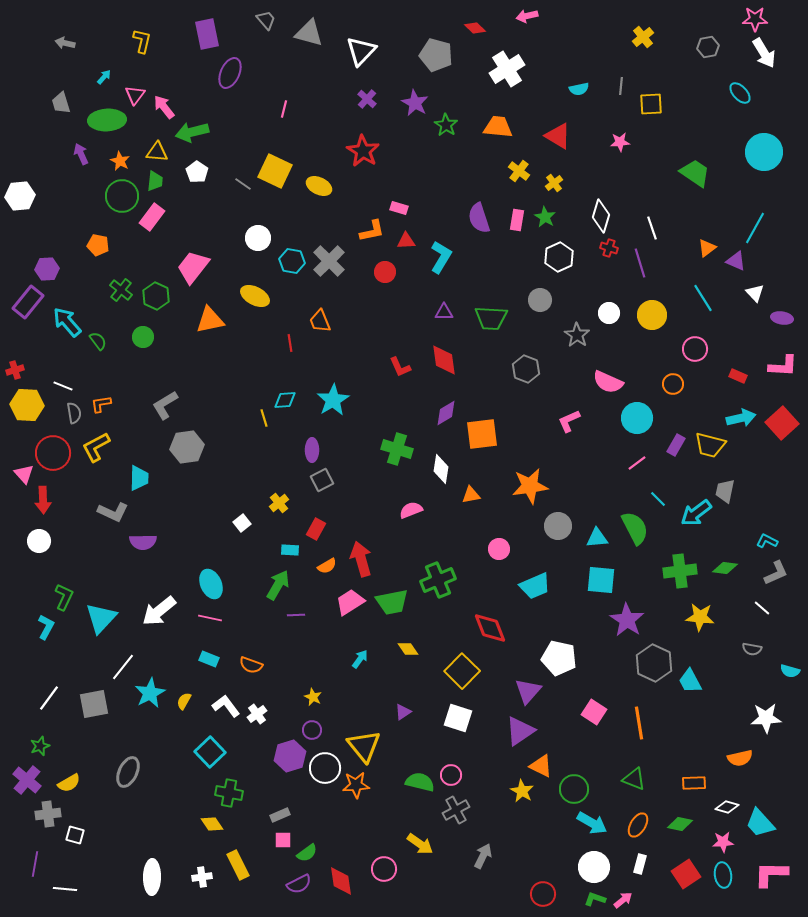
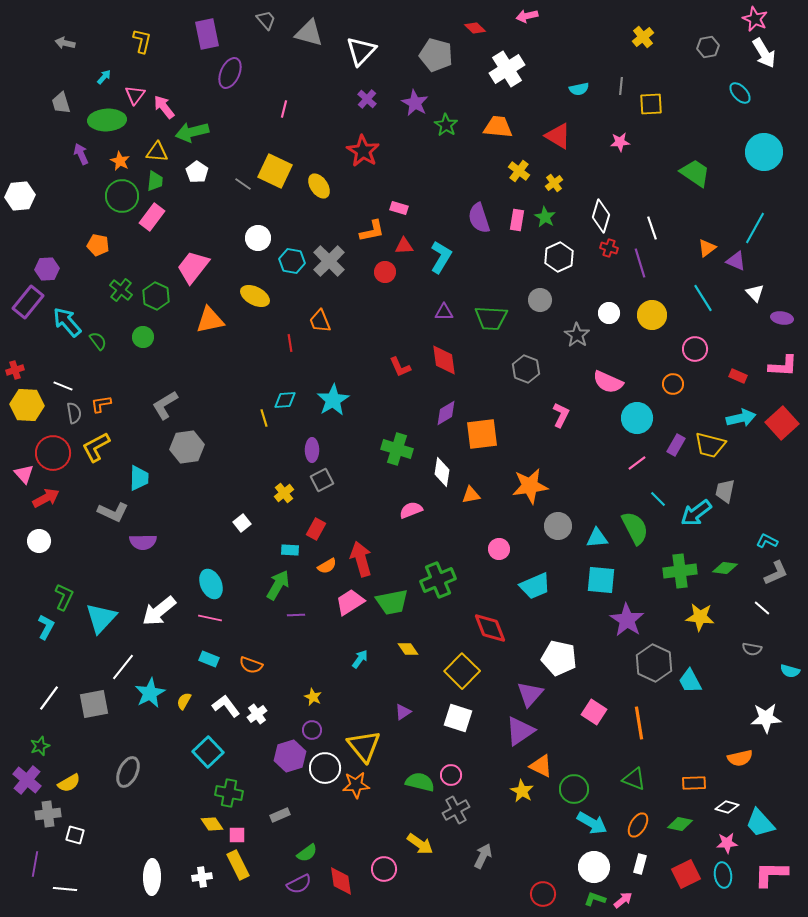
pink star at (755, 19): rotated 25 degrees clockwise
yellow ellipse at (319, 186): rotated 30 degrees clockwise
red triangle at (406, 241): moved 2 px left, 5 px down
pink L-shape at (569, 421): moved 8 px left, 6 px up; rotated 140 degrees clockwise
white diamond at (441, 469): moved 1 px right, 3 px down
red arrow at (43, 500): moved 3 px right, 2 px up; rotated 116 degrees counterclockwise
yellow cross at (279, 503): moved 5 px right, 10 px up
purple triangle at (528, 691): moved 2 px right, 3 px down
cyan square at (210, 752): moved 2 px left
pink square at (283, 840): moved 46 px left, 5 px up
pink star at (723, 842): moved 4 px right, 1 px down
red square at (686, 874): rotated 8 degrees clockwise
